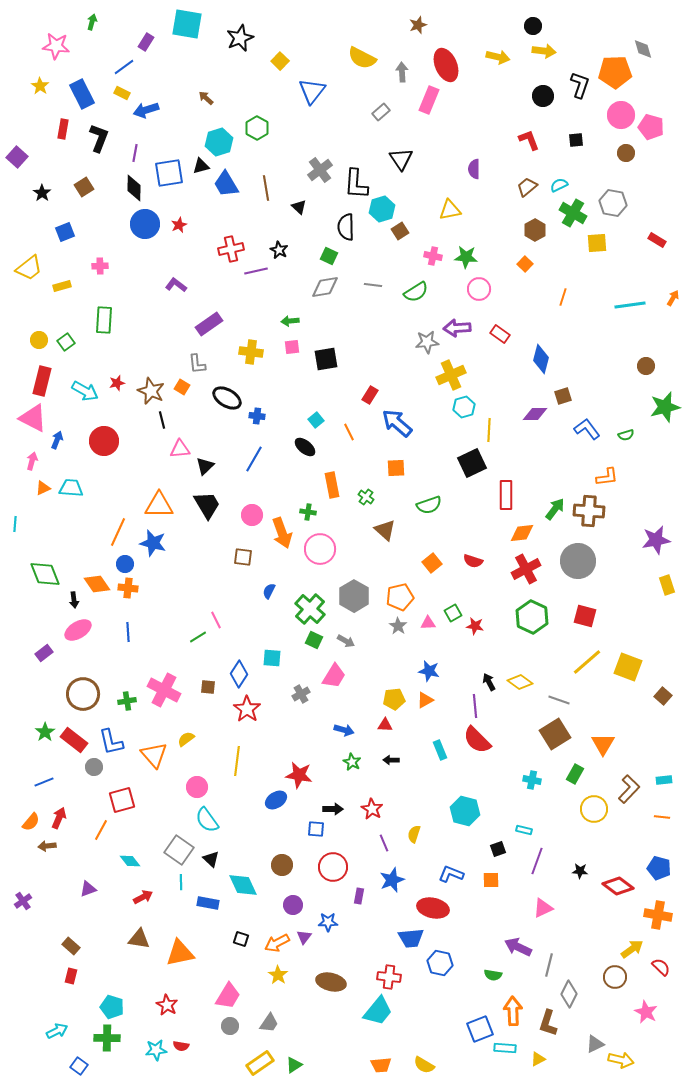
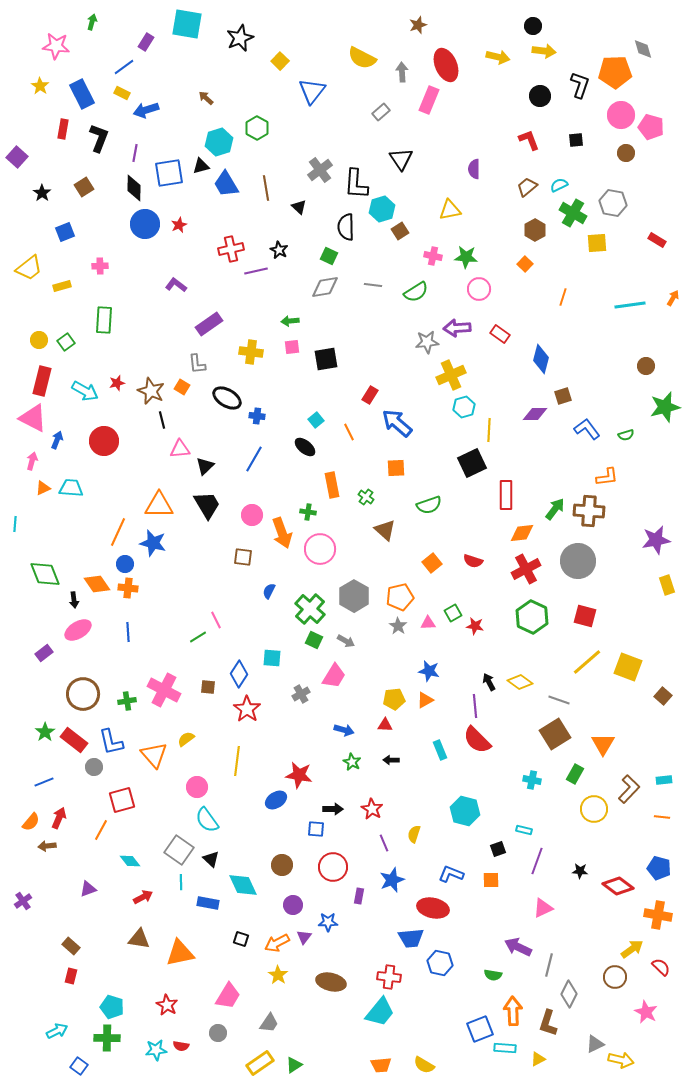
black circle at (543, 96): moved 3 px left
cyan trapezoid at (378, 1011): moved 2 px right, 1 px down
gray circle at (230, 1026): moved 12 px left, 7 px down
